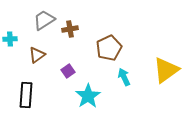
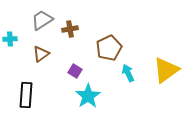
gray trapezoid: moved 2 px left
brown triangle: moved 4 px right, 1 px up
purple square: moved 7 px right; rotated 24 degrees counterclockwise
cyan arrow: moved 4 px right, 4 px up
